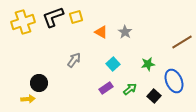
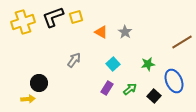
purple rectangle: moved 1 px right; rotated 24 degrees counterclockwise
